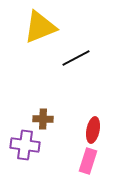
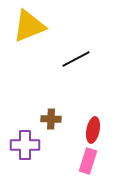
yellow triangle: moved 11 px left, 1 px up
black line: moved 1 px down
brown cross: moved 8 px right
purple cross: rotated 8 degrees counterclockwise
